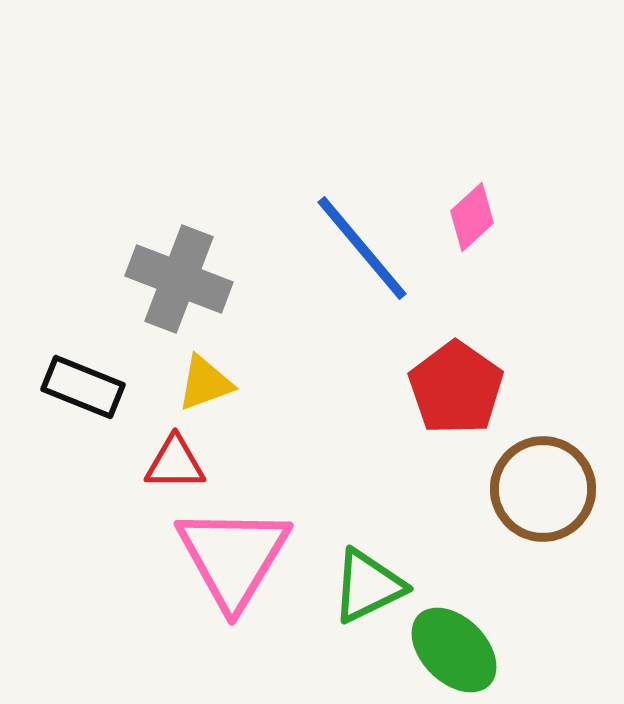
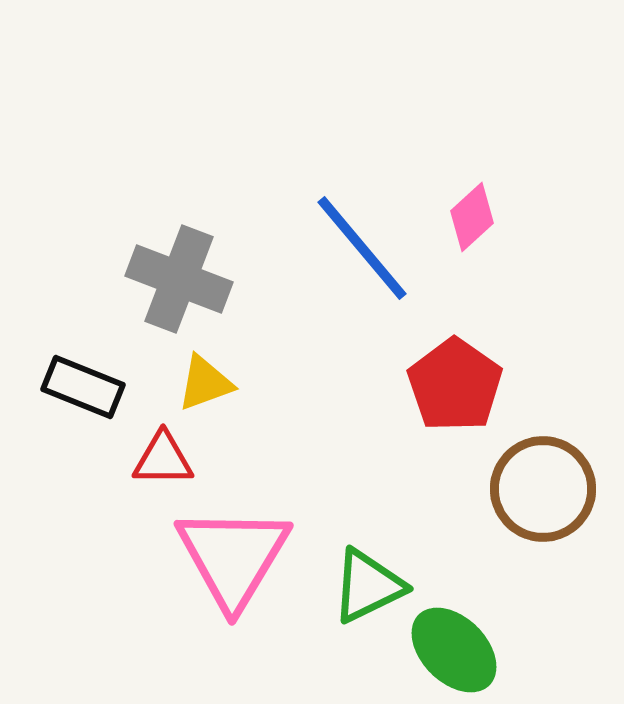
red pentagon: moved 1 px left, 3 px up
red triangle: moved 12 px left, 4 px up
